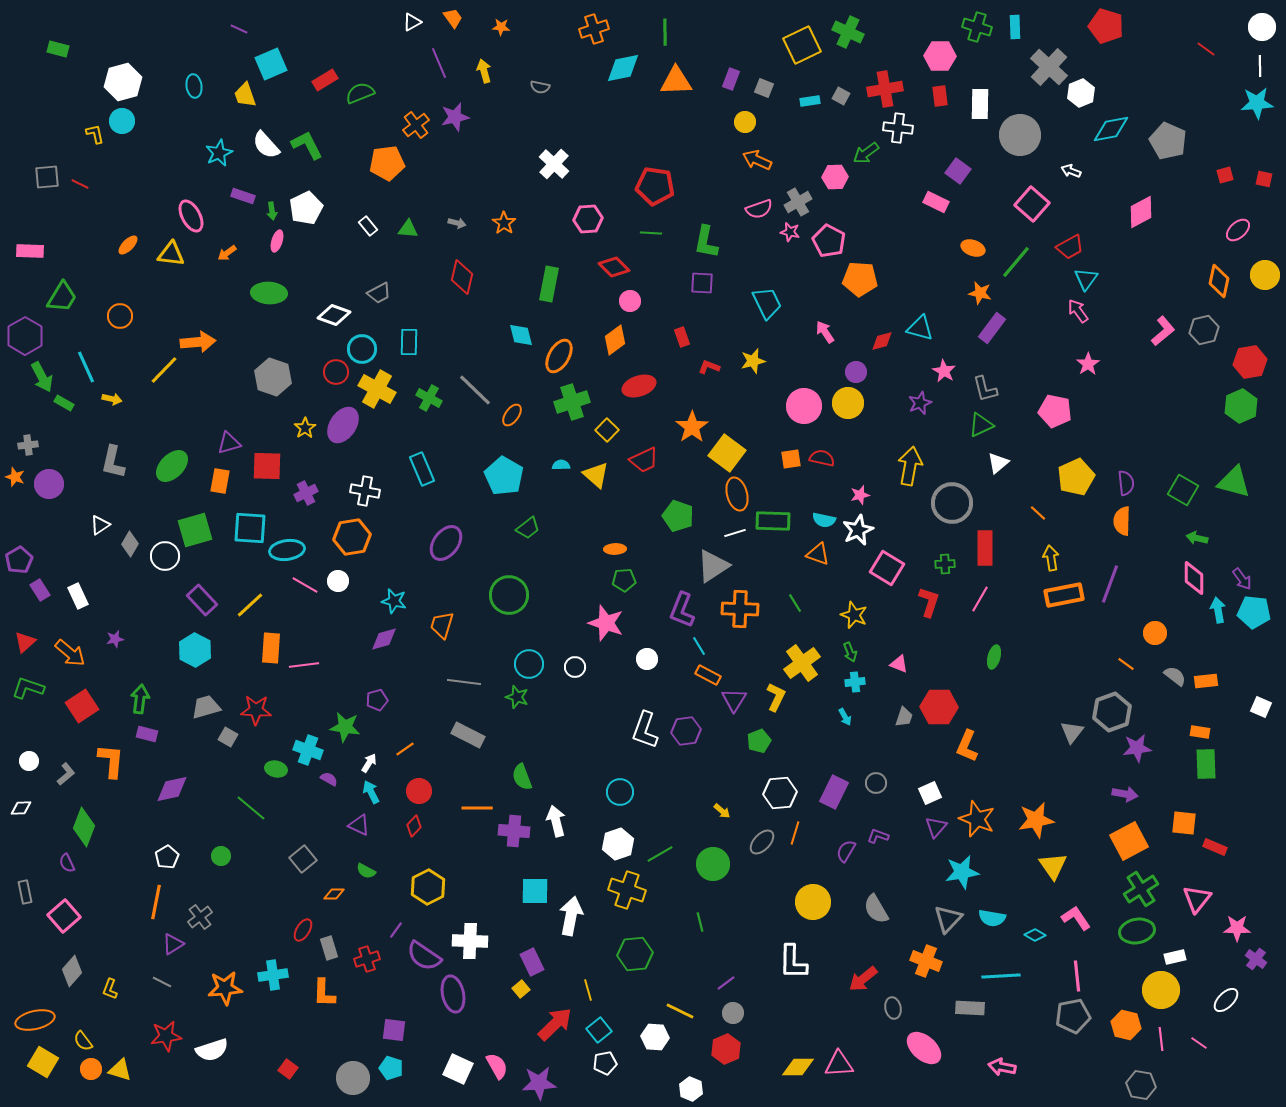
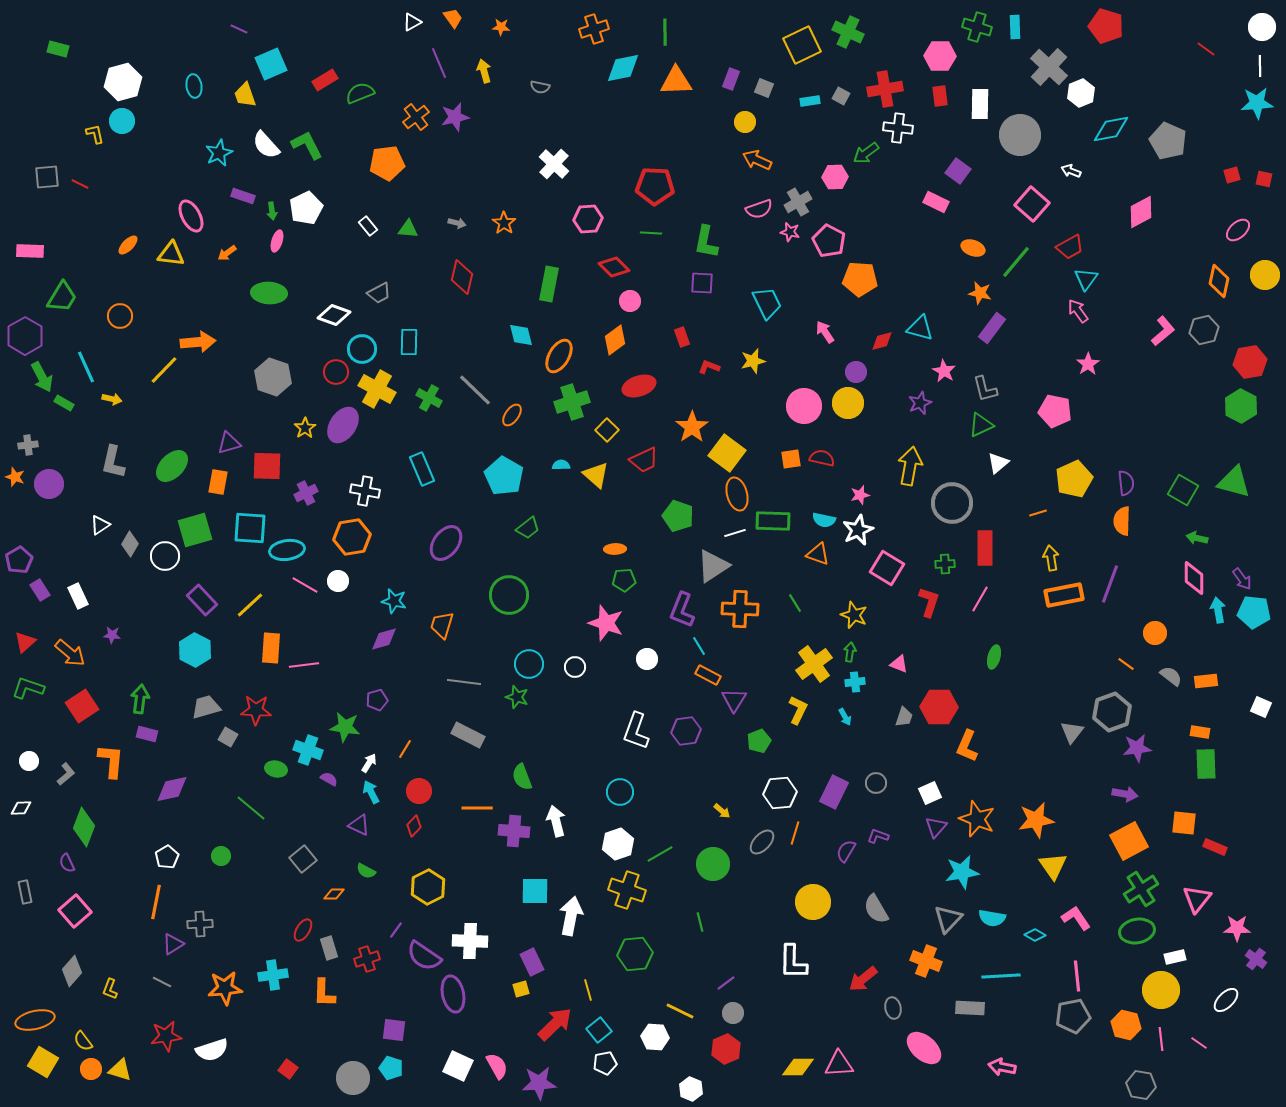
orange cross at (416, 125): moved 8 px up
red square at (1225, 175): moved 7 px right
red pentagon at (655, 186): rotated 6 degrees counterclockwise
green hexagon at (1241, 406): rotated 8 degrees counterclockwise
yellow pentagon at (1076, 477): moved 2 px left, 2 px down
orange rectangle at (220, 481): moved 2 px left, 1 px down
orange line at (1038, 513): rotated 60 degrees counterclockwise
purple star at (115, 639): moved 3 px left, 4 px up; rotated 18 degrees clockwise
green arrow at (850, 652): rotated 150 degrees counterclockwise
yellow cross at (802, 663): moved 12 px right, 1 px down
gray semicircle at (1175, 676): moved 4 px left
yellow L-shape at (776, 697): moved 22 px right, 13 px down
white L-shape at (645, 730): moved 9 px left, 1 px down
orange line at (405, 749): rotated 24 degrees counterclockwise
pink square at (64, 916): moved 11 px right, 5 px up
gray cross at (200, 917): moved 7 px down; rotated 35 degrees clockwise
yellow square at (521, 989): rotated 24 degrees clockwise
white square at (458, 1069): moved 3 px up
